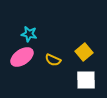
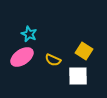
cyan star: rotated 14 degrees clockwise
yellow square: moved 1 px up; rotated 18 degrees counterclockwise
white square: moved 8 px left, 4 px up
